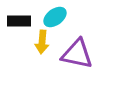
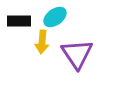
purple triangle: rotated 44 degrees clockwise
